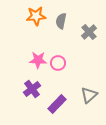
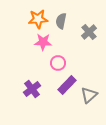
orange star: moved 2 px right, 3 px down
pink star: moved 5 px right, 18 px up
purple rectangle: moved 10 px right, 19 px up
